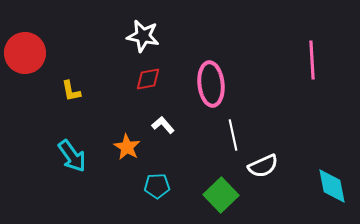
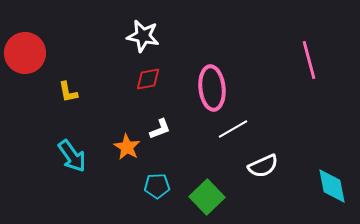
pink line: moved 3 px left; rotated 12 degrees counterclockwise
pink ellipse: moved 1 px right, 4 px down
yellow L-shape: moved 3 px left, 1 px down
white L-shape: moved 3 px left, 4 px down; rotated 110 degrees clockwise
white line: moved 6 px up; rotated 72 degrees clockwise
green square: moved 14 px left, 2 px down
